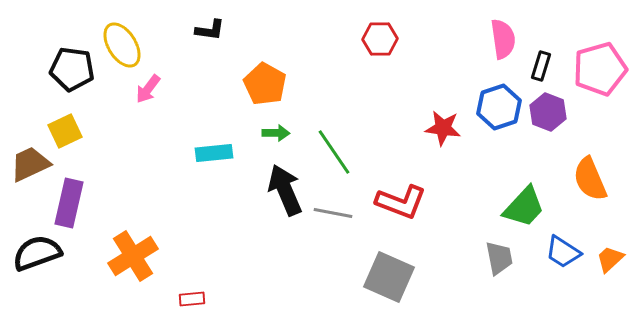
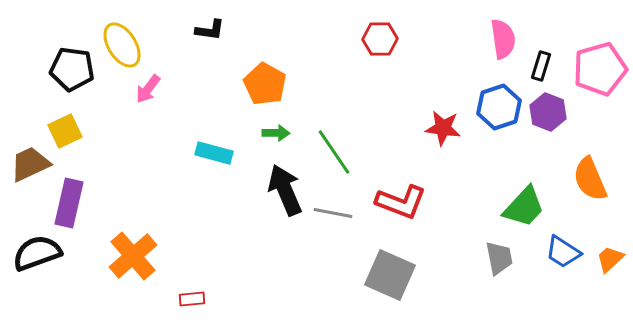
cyan rectangle: rotated 21 degrees clockwise
orange cross: rotated 9 degrees counterclockwise
gray square: moved 1 px right, 2 px up
